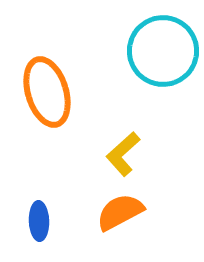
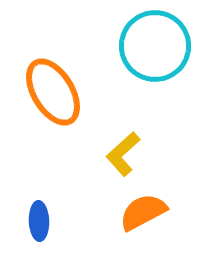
cyan circle: moved 8 px left, 5 px up
orange ellipse: moved 6 px right; rotated 14 degrees counterclockwise
orange semicircle: moved 23 px right
